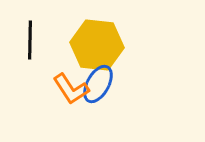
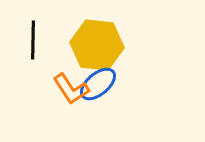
black line: moved 3 px right
blue ellipse: rotated 21 degrees clockwise
